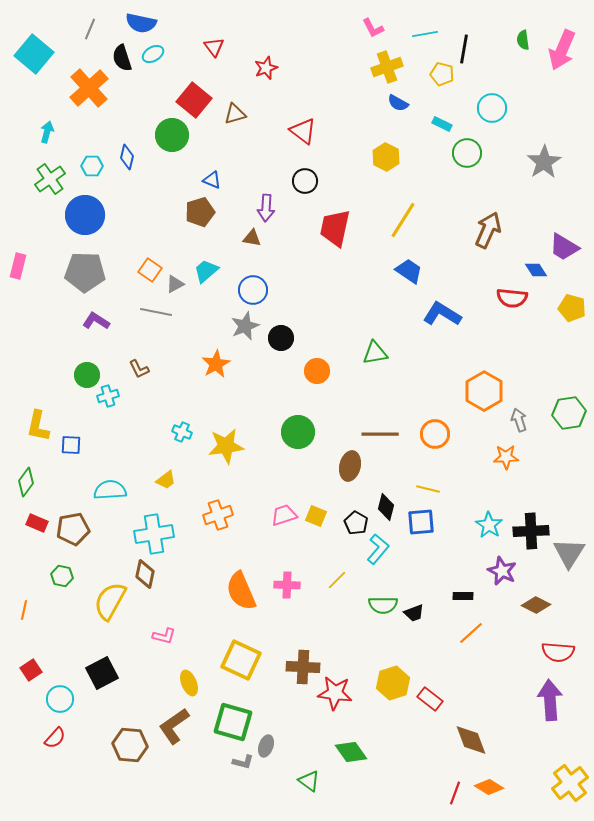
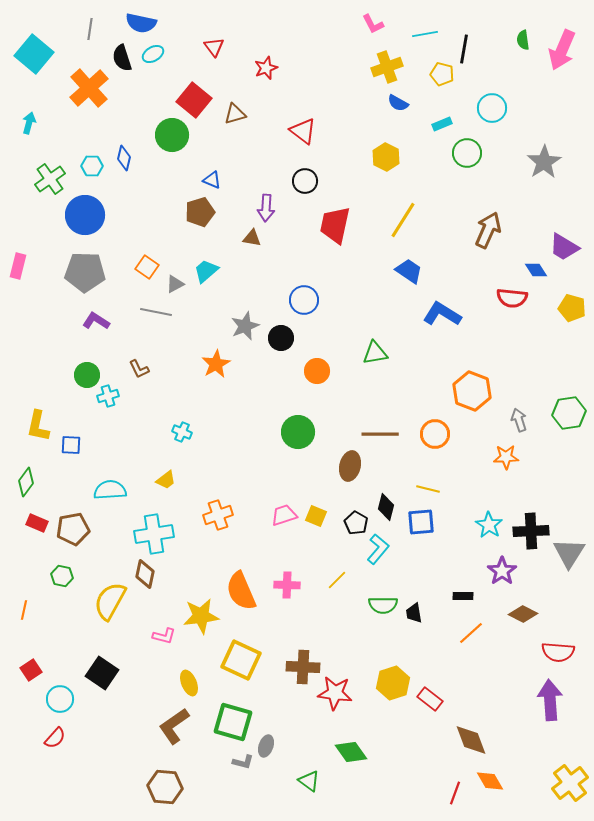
pink L-shape at (373, 28): moved 4 px up
gray line at (90, 29): rotated 15 degrees counterclockwise
cyan rectangle at (442, 124): rotated 48 degrees counterclockwise
cyan arrow at (47, 132): moved 18 px left, 9 px up
blue diamond at (127, 157): moved 3 px left, 1 px down
red trapezoid at (335, 228): moved 3 px up
orange square at (150, 270): moved 3 px left, 3 px up
blue circle at (253, 290): moved 51 px right, 10 px down
orange hexagon at (484, 391): moved 12 px left; rotated 9 degrees counterclockwise
yellow star at (226, 446): moved 25 px left, 170 px down
purple star at (502, 571): rotated 12 degrees clockwise
brown diamond at (536, 605): moved 13 px left, 9 px down
black trapezoid at (414, 613): rotated 100 degrees clockwise
black square at (102, 673): rotated 28 degrees counterclockwise
brown hexagon at (130, 745): moved 35 px right, 42 px down
orange diamond at (489, 787): moved 1 px right, 6 px up; rotated 28 degrees clockwise
